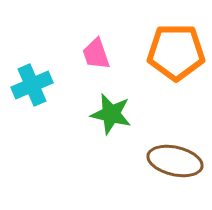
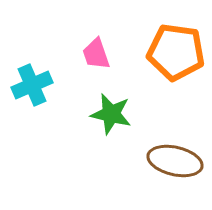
orange pentagon: rotated 8 degrees clockwise
